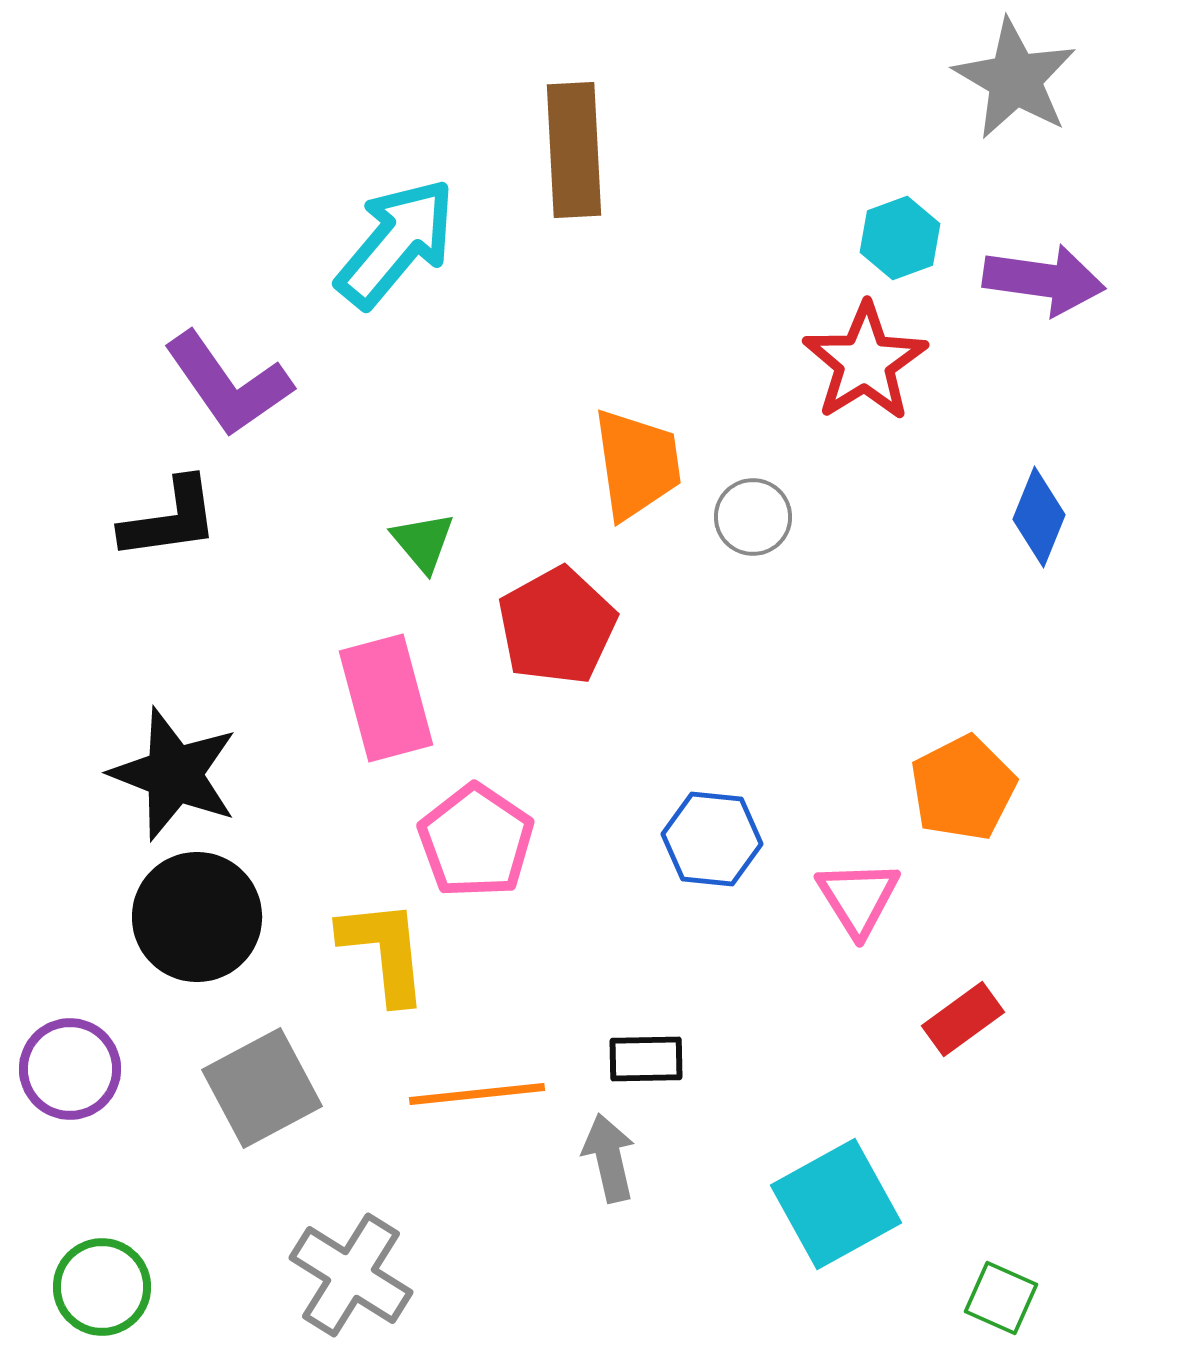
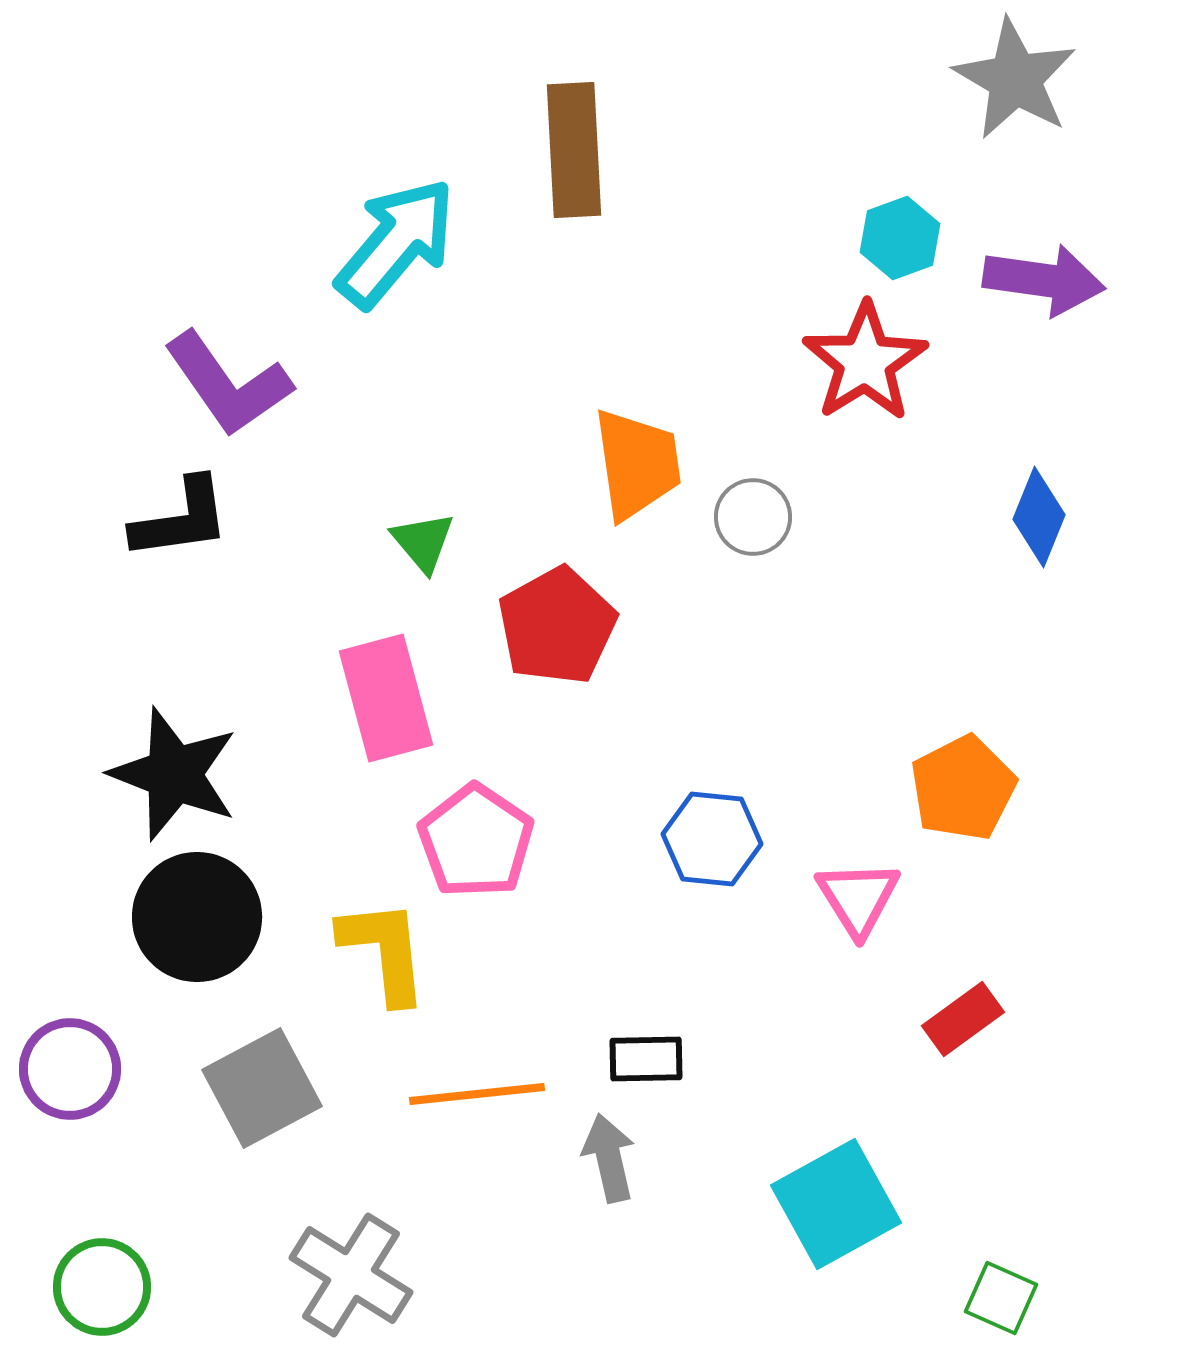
black L-shape: moved 11 px right
